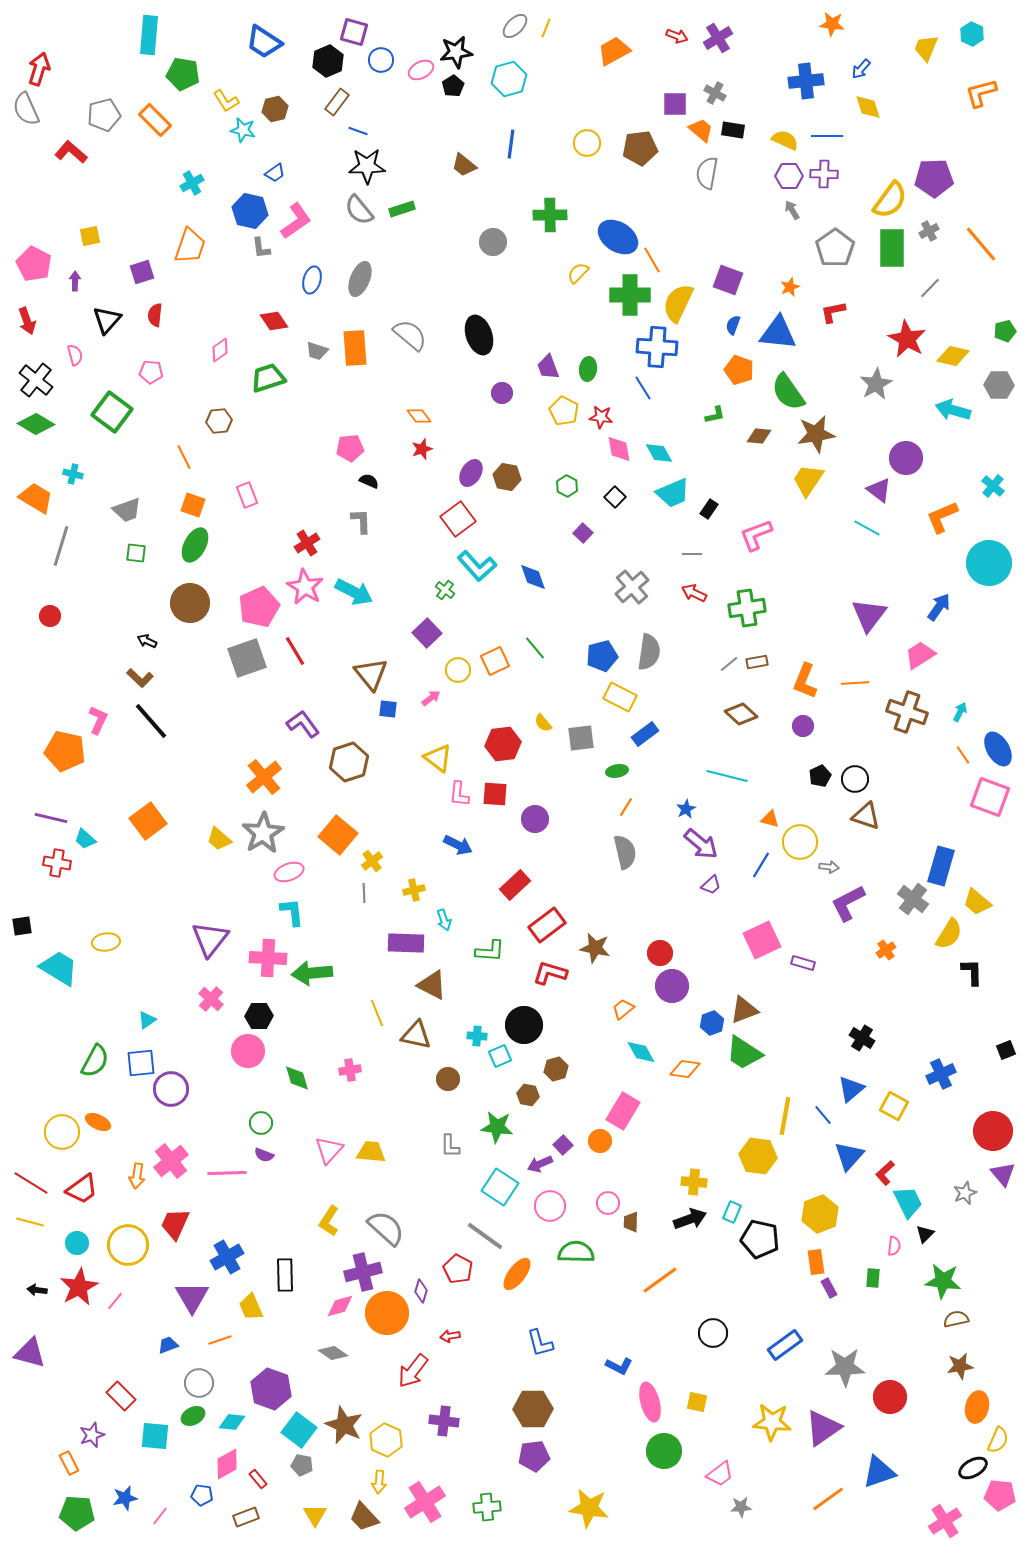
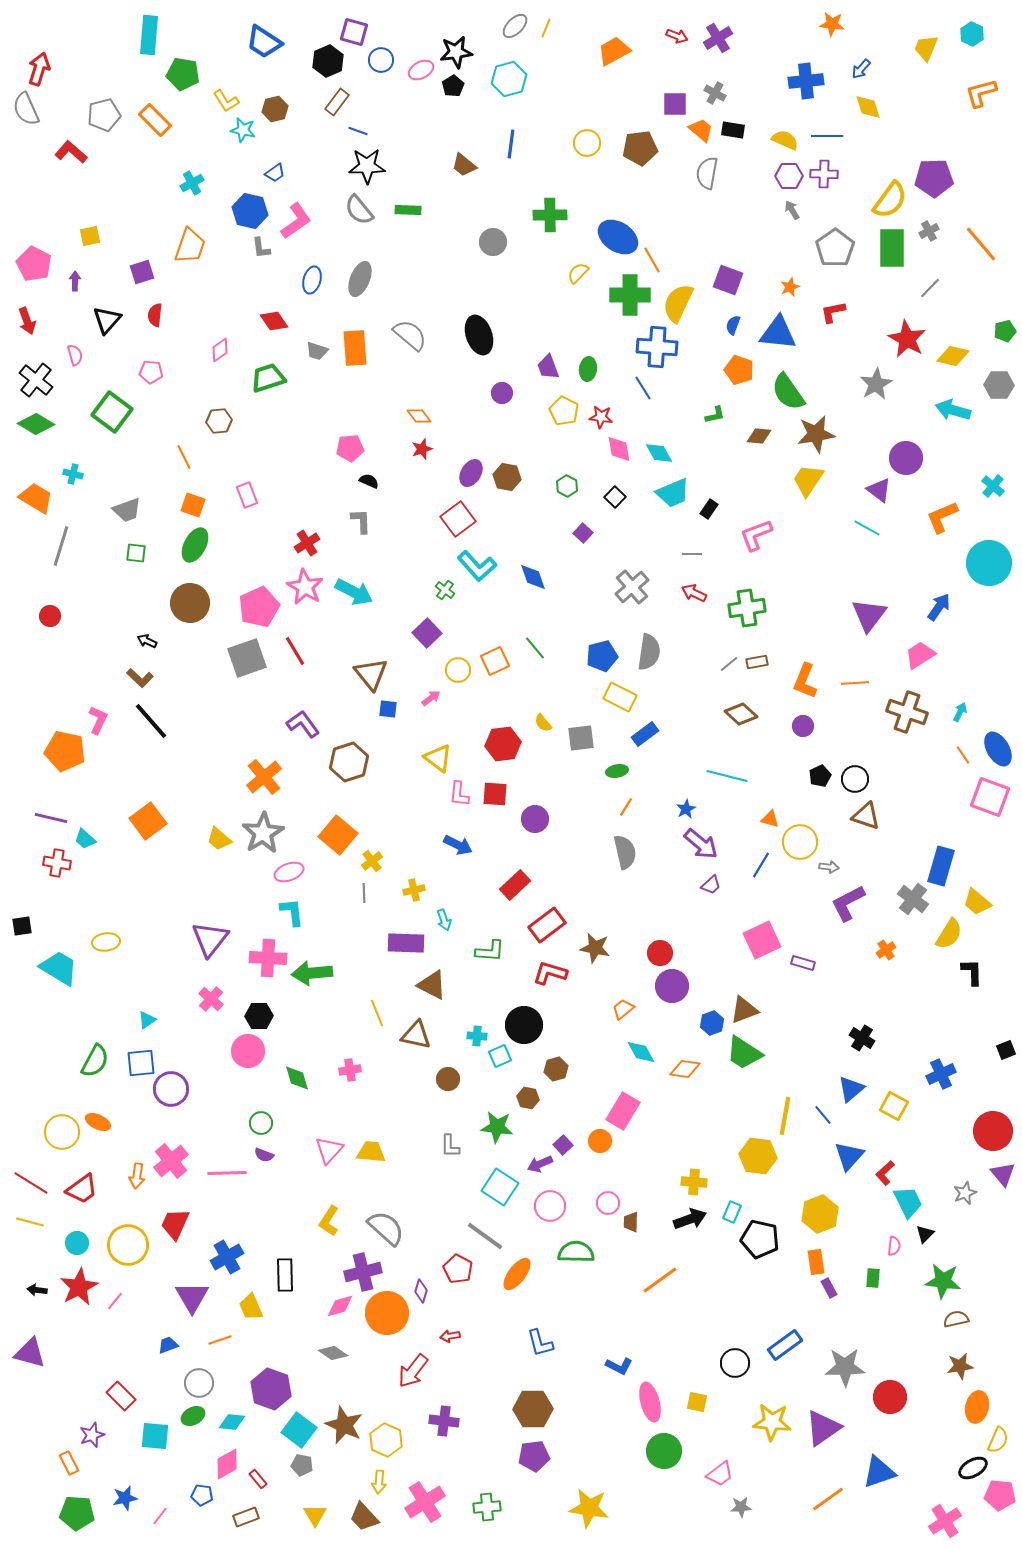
green rectangle at (402, 209): moved 6 px right, 1 px down; rotated 20 degrees clockwise
brown hexagon at (528, 1095): moved 3 px down
black circle at (713, 1333): moved 22 px right, 30 px down
